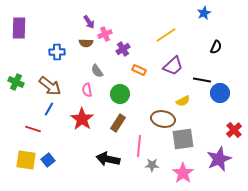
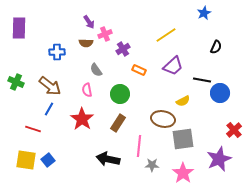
gray semicircle: moved 1 px left, 1 px up
